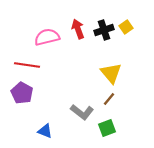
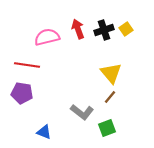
yellow square: moved 2 px down
purple pentagon: rotated 20 degrees counterclockwise
brown line: moved 1 px right, 2 px up
blue triangle: moved 1 px left, 1 px down
